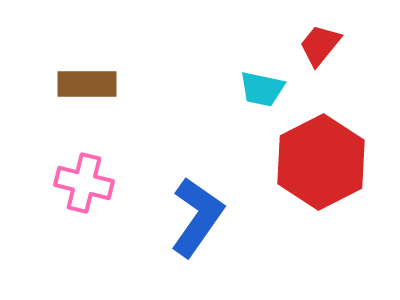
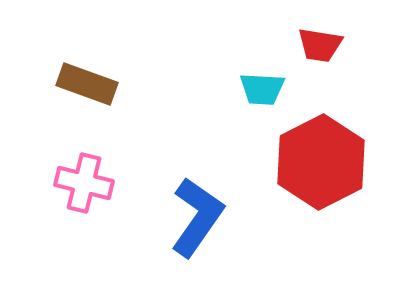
red trapezoid: rotated 120 degrees counterclockwise
brown rectangle: rotated 20 degrees clockwise
cyan trapezoid: rotated 9 degrees counterclockwise
